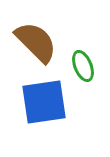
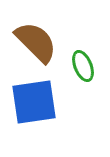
blue square: moved 10 px left
